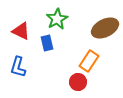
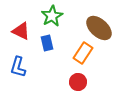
green star: moved 5 px left, 3 px up
brown ellipse: moved 6 px left; rotated 68 degrees clockwise
orange rectangle: moved 6 px left, 8 px up
